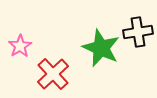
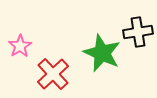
green star: moved 1 px right, 5 px down
